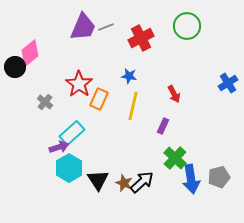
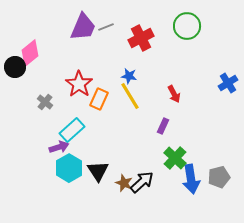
yellow line: moved 3 px left, 10 px up; rotated 44 degrees counterclockwise
cyan rectangle: moved 3 px up
black triangle: moved 9 px up
